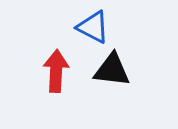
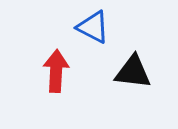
black triangle: moved 21 px right, 2 px down
